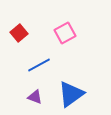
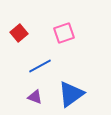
pink square: moved 1 px left; rotated 10 degrees clockwise
blue line: moved 1 px right, 1 px down
